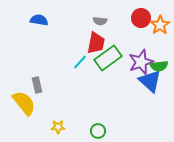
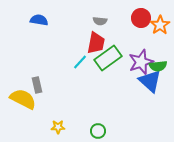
green semicircle: moved 1 px left
yellow semicircle: moved 1 px left, 4 px up; rotated 24 degrees counterclockwise
